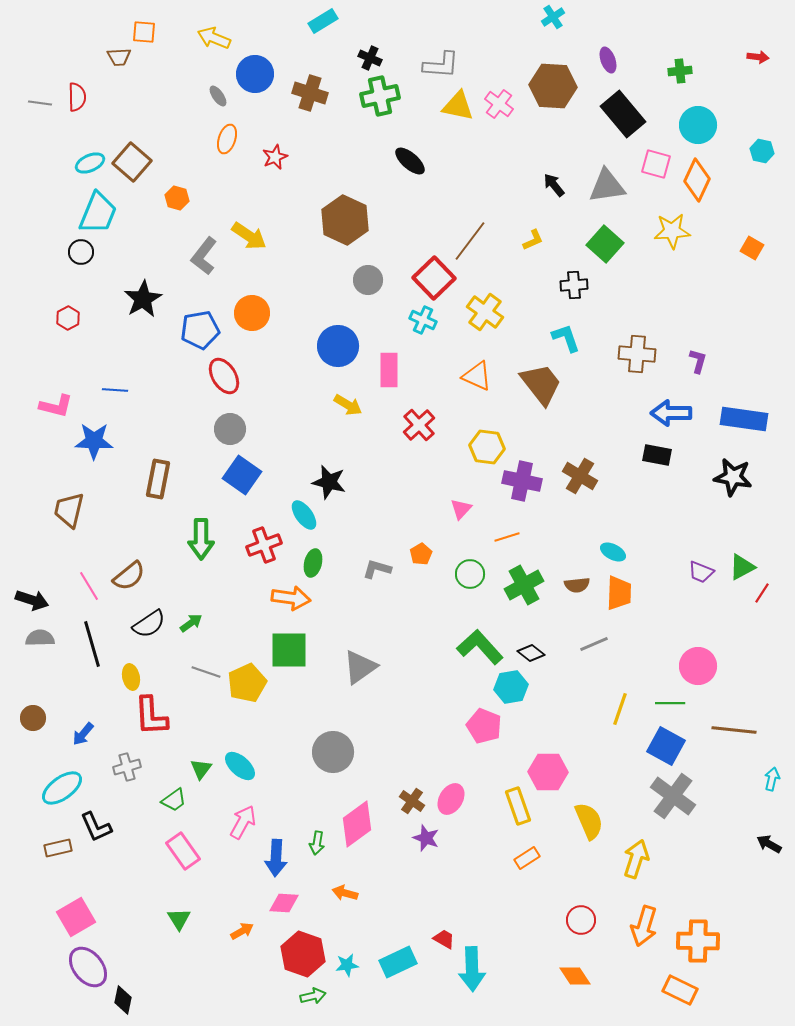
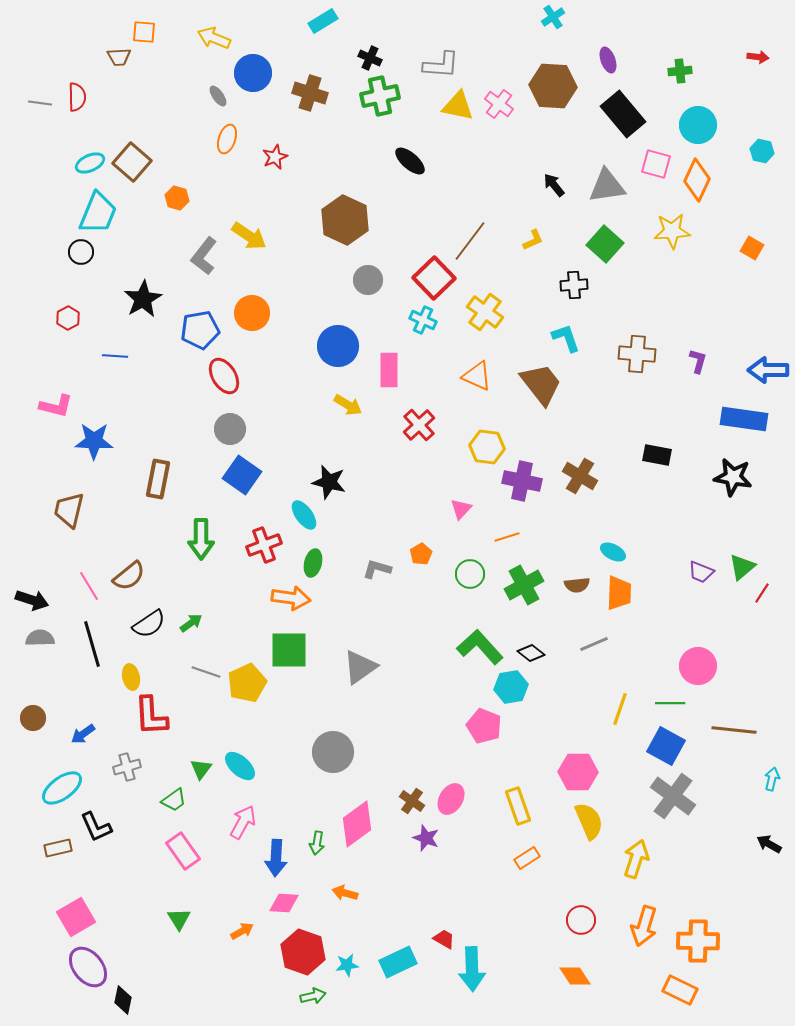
blue circle at (255, 74): moved 2 px left, 1 px up
blue line at (115, 390): moved 34 px up
blue arrow at (671, 413): moved 97 px right, 43 px up
green triangle at (742, 567): rotated 12 degrees counterclockwise
blue arrow at (83, 734): rotated 15 degrees clockwise
pink hexagon at (548, 772): moved 30 px right
red hexagon at (303, 954): moved 2 px up
